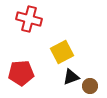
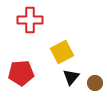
red cross: moved 1 px right, 1 px down; rotated 15 degrees counterclockwise
black triangle: rotated 30 degrees counterclockwise
brown circle: moved 5 px right, 3 px up
